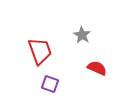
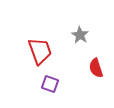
gray star: moved 2 px left
red semicircle: moved 1 px left; rotated 132 degrees counterclockwise
